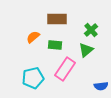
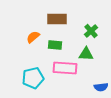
green cross: moved 1 px down
green triangle: moved 4 px down; rotated 42 degrees clockwise
pink rectangle: moved 1 px up; rotated 60 degrees clockwise
blue semicircle: moved 1 px down
